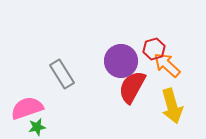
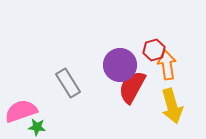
red hexagon: moved 1 px down
purple circle: moved 1 px left, 4 px down
orange arrow: rotated 40 degrees clockwise
gray rectangle: moved 6 px right, 9 px down
pink semicircle: moved 6 px left, 3 px down
green star: rotated 18 degrees clockwise
